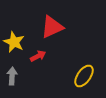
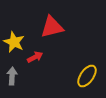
red triangle: rotated 10 degrees clockwise
red arrow: moved 3 px left, 1 px down
yellow ellipse: moved 3 px right
